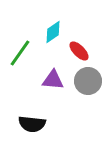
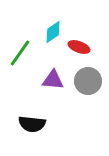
red ellipse: moved 4 px up; rotated 25 degrees counterclockwise
